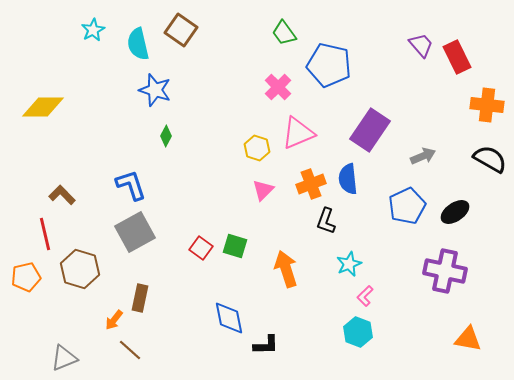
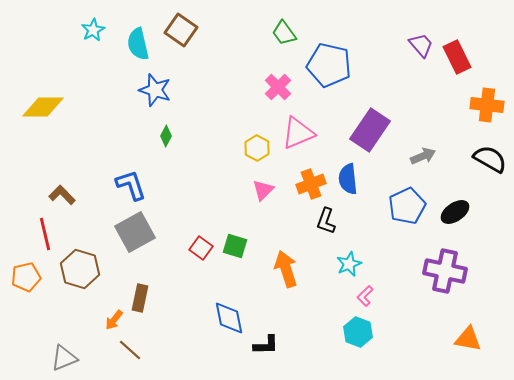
yellow hexagon at (257, 148): rotated 10 degrees clockwise
